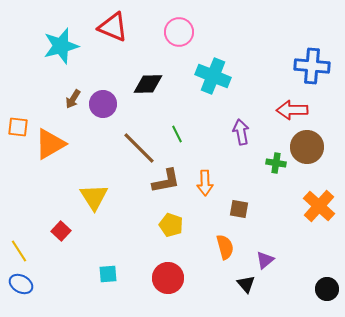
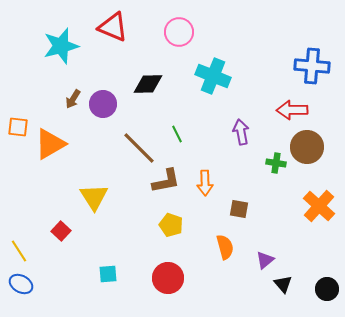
black triangle: moved 37 px right
